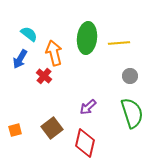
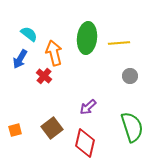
green semicircle: moved 14 px down
